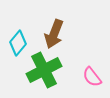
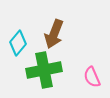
green cross: rotated 16 degrees clockwise
pink semicircle: rotated 15 degrees clockwise
